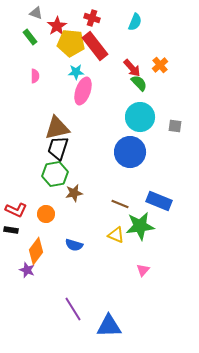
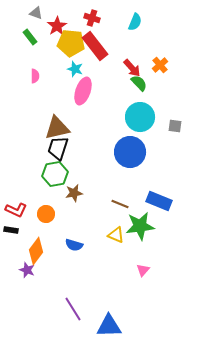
cyan star: moved 1 px left, 3 px up; rotated 21 degrees clockwise
